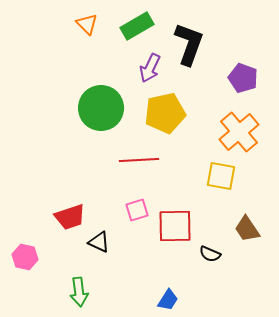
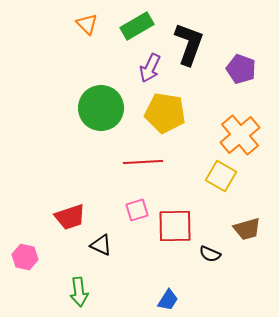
purple pentagon: moved 2 px left, 9 px up
yellow pentagon: rotated 21 degrees clockwise
orange cross: moved 1 px right, 3 px down
red line: moved 4 px right, 2 px down
yellow square: rotated 20 degrees clockwise
brown trapezoid: rotated 72 degrees counterclockwise
black triangle: moved 2 px right, 3 px down
